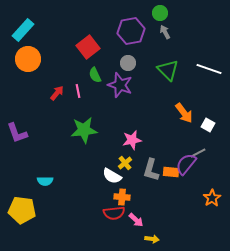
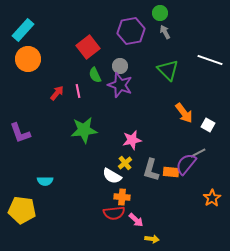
gray circle: moved 8 px left, 3 px down
white line: moved 1 px right, 9 px up
purple L-shape: moved 3 px right
